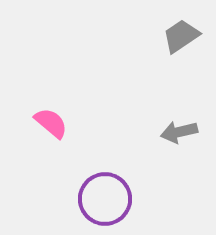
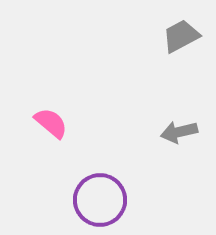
gray trapezoid: rotated 6 degrees clockwise
purple circle: moved 5 px left, 1 px down
